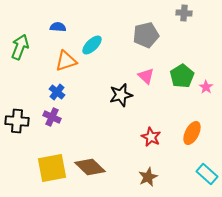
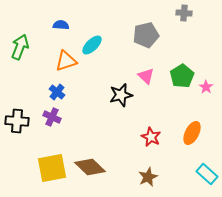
blue semicircle: moved 3 px right, 2 px up
